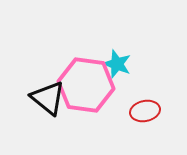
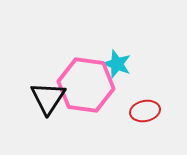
black triangle: rotated 24 degrees clockwise
